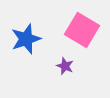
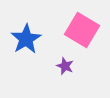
blue star: rotated 12 degrees counterclockwise
